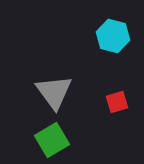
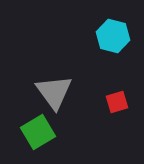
green square: moved 14 px left, 8 px up
